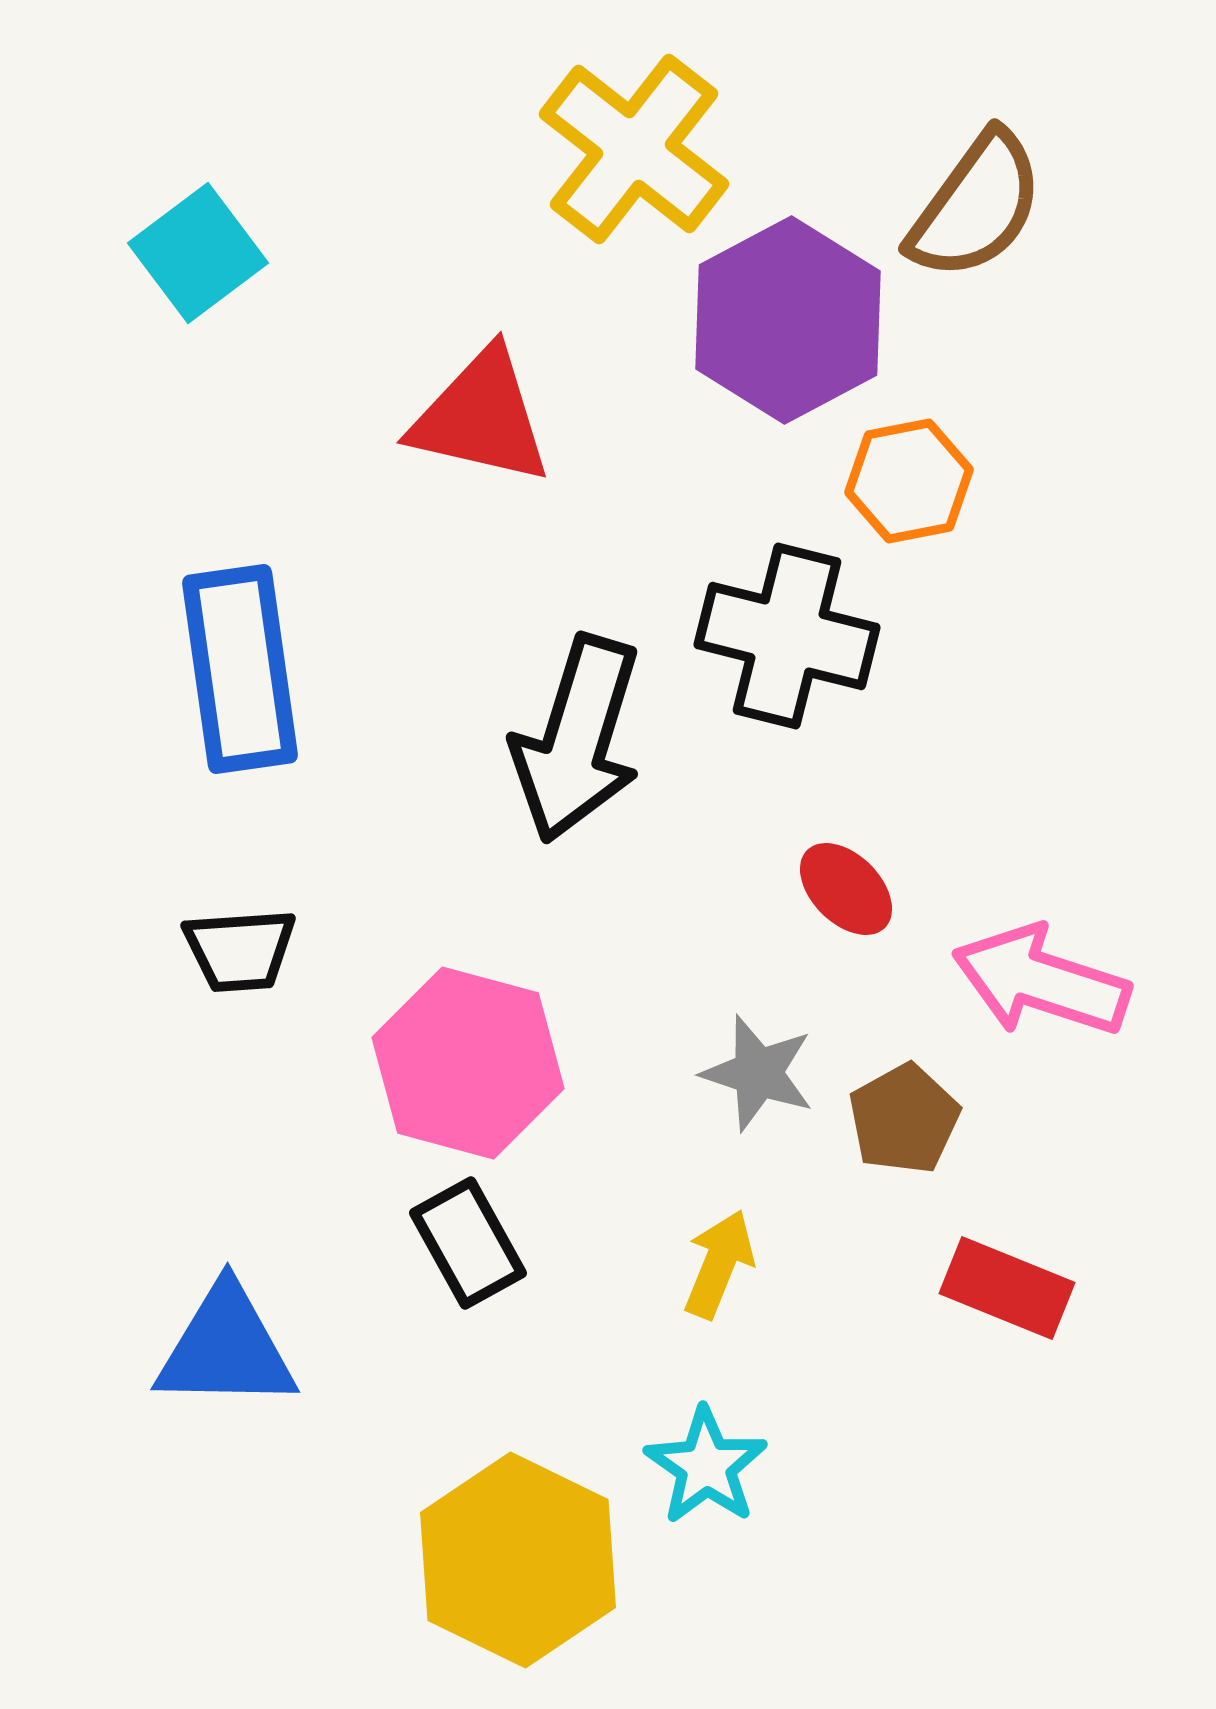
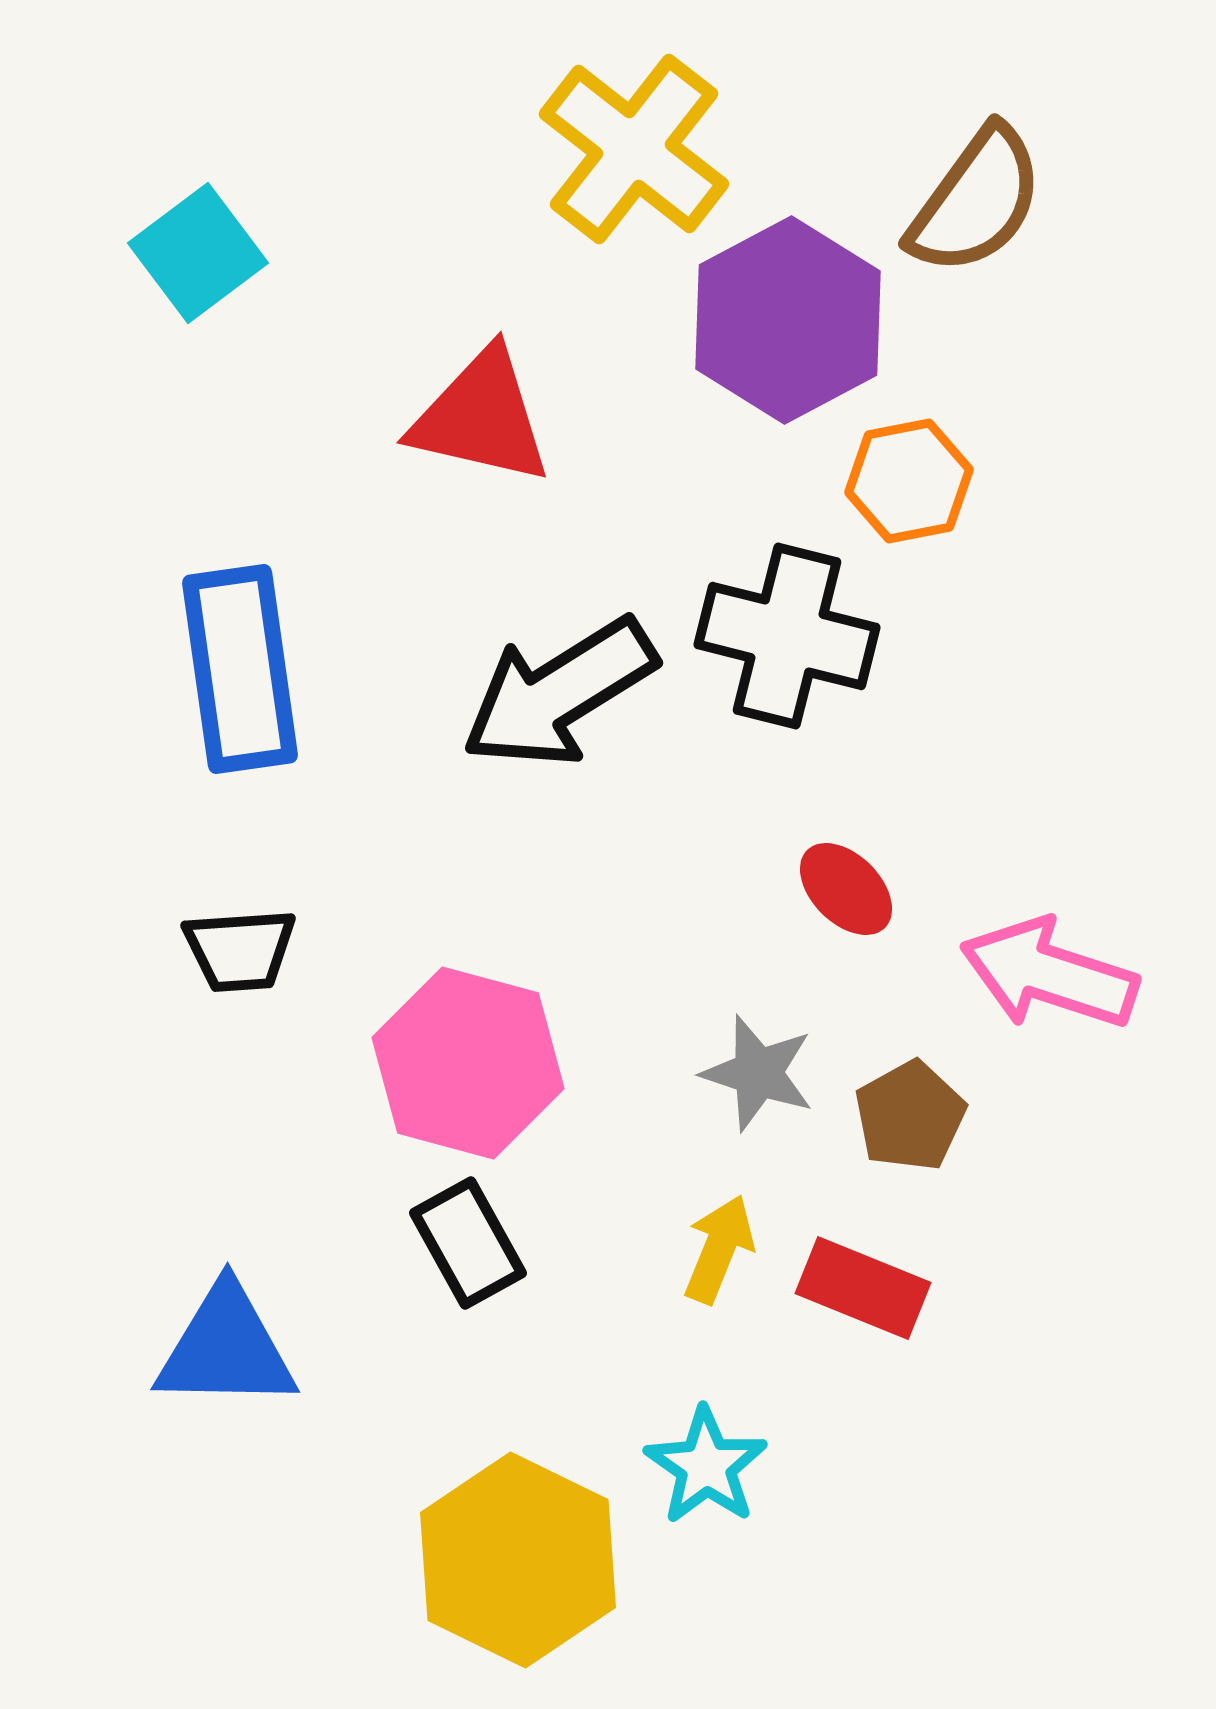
brown semicircle: moved 5 px up
black arrow: moved 18 px left, 46 px up; rotated 41 degrees clockwise
pink arrow: moved 8 px right, 7 px up
brown pentagon: moved 6 px right, 3 px up
yellow arrow: moved 15 px up
red rectangle: moved 144 px left
